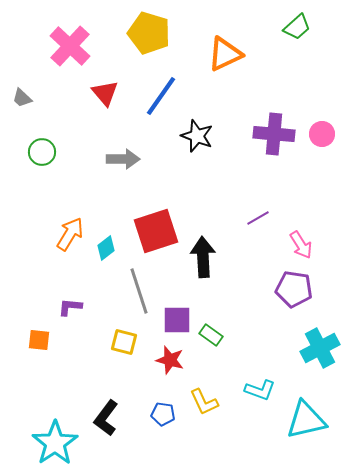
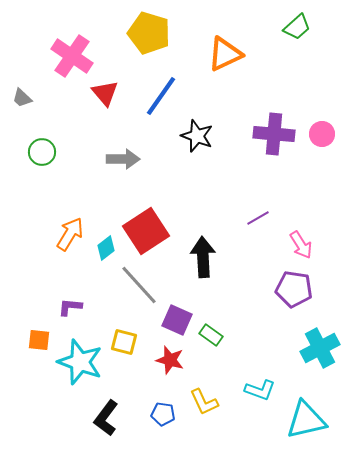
pink cross: moved 2 px right, 10 px down; rotated 9 degrees counterclockwise
red square: moved 10 px left; rotated 15 degrees counterclockwise
gray line: moved 6 px up; rotated 24 degrees counterclockwise
purple square: rotated 24 degrees clockwise
cyan star: moved 25 px right, 81 px up; rotated 18 degrees counterclockwise
